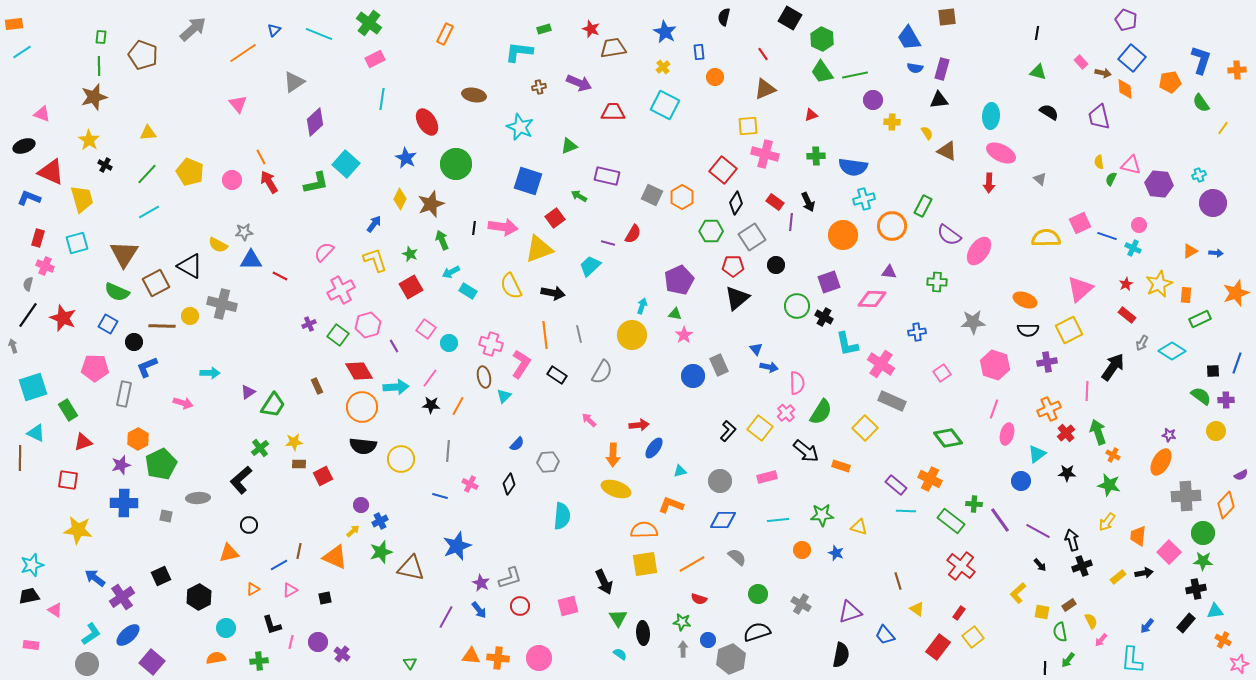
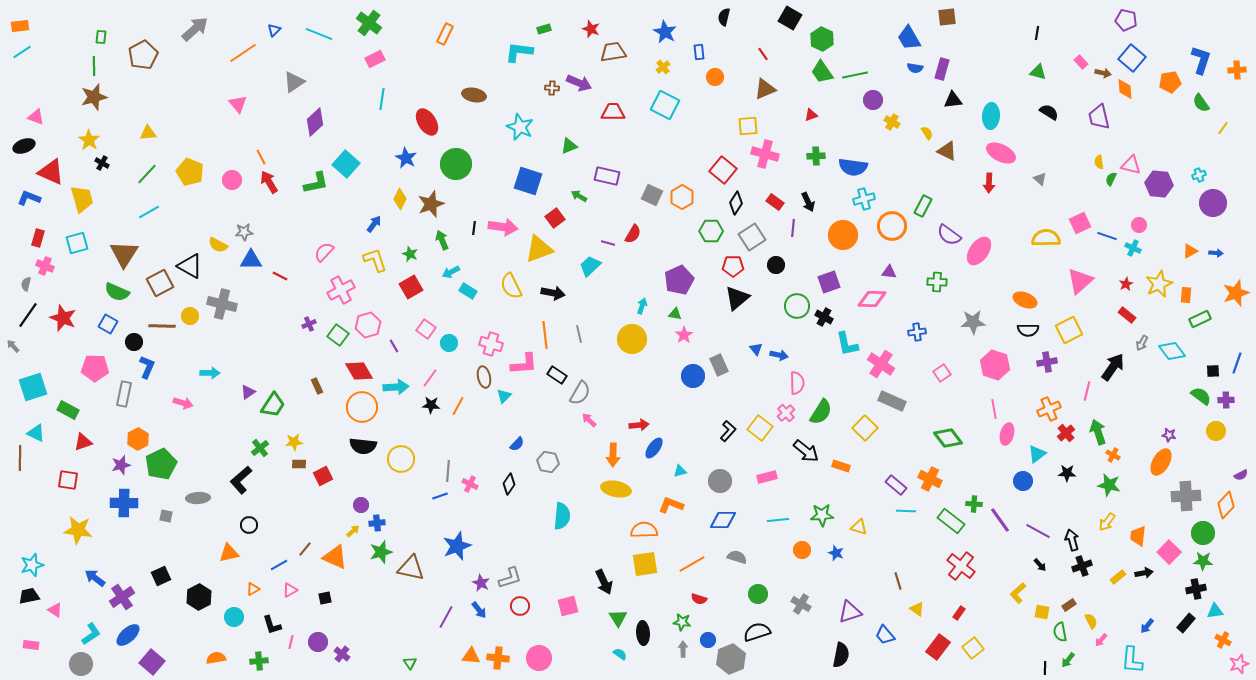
purple pentagon at (1126, 20): rotated 10 degrees counterclockwise
orange rectangle at (14, 24): moved 6 px right, 2 px down
gray arrow at (193, 29): moved 2 px right
brown trapezoid at (613, 48): moved 4 px down
brown pentagon at (143, 55): rotated 24 degrees clockwise
green line at (99, 66): moved 5 px left
brown cross at (539, 87): moved 13 px right, 1 px down; rotated 16 degrees clockwise
black triangle at (939, 100): moved 14 px right
pink triangle at (42, 114): moved 6 px left, 3 px down
yellow cross at (892, 122): rotated 28 degrees clockwise
black cross at (105, 165): moved 3 px left, 2 px up
purple line at (791, 222): moved 2 px right, 6 px down
brown square at (156, 283): moved 4 px right
gray semicircle at (28, 284): moved 2 px left
pink triangle at (1080, 289): moved 8 px up
yellow circle at (632, 335): moved 4 px down
gray arrow at (13, 346): rotated 24 degrees counterclockwise
cyan diamond at (1172, 351): rotated 20 degrees clockwise
pink L-shape at (521, 364): moved 3 px right; rotated 52 degrees clockwise
blue L-shape at (147, 367): rotated 135 degrees clockwise
blue arrow at (769, 367): moved 10 px right, 12 px up
gray semicircle at (602, 372): moved 22 px left, 21 px down
pink line at (1087, 391): rotated 12 degrees clockwise
pink line at (994, 409): rotated 30 degrees counterclockwise
green rectangle at (68, 410): rotated 30 degrees counterclockwise
gray line at (448, 451): moved 20 px down
gray hexagon at (548, 462): rotated 15 degrees clockwise
blue circle at (1021, 481): moved 2 px right
yellow ellipse at (616, 489): rotated 8 degrees counterclockwise
blue line at (440, 496): rotated 35 degrees counterclockwise
blue cross at (380, 521): moved 3 px left, 2 px down; rotated 21 degrees clockwise
brown line at (299, 551): moved 6 px right, 2 px up; rotated 28 degrees clockwise
gray semicircle at (737, 557): rotated 24 degrees counterclockwise
cyan circle at (226, 628): moved 8 px right, 11 px up
yellow square at (973, 637): moved 11 px down
gray circle at (87, 664): moved 6 px left
